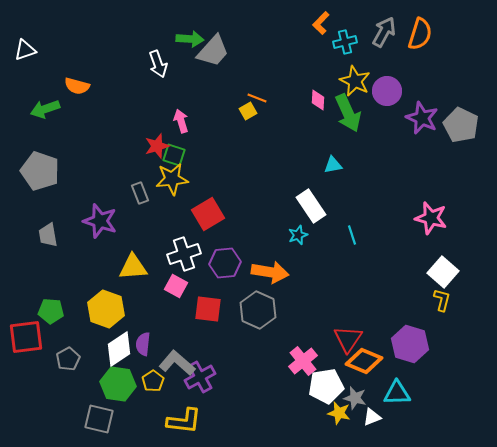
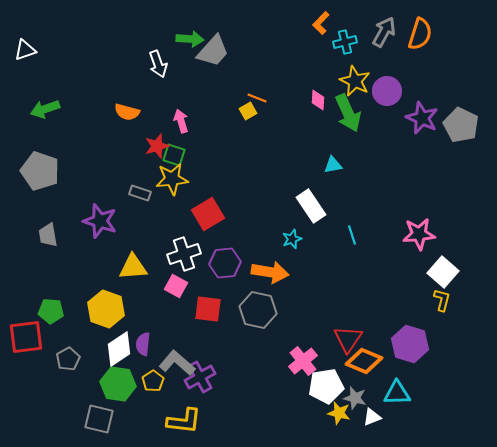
orange semicircle at (77, 86): moved 50 px right, 26 px down
gray rectangle at (140, 193): rotated 50 degrees counterclockwise
pink star at (431, 218): moved 12 px left, 16 px down; rotated 20 degrees counterclockwise
cyan star at (298, 235): moved 6 px left, 4 px down
gray hexagon at (258, 310): rotated 12 degrees counterclockwise
